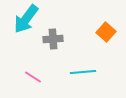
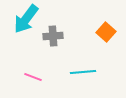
gray cross: moved 3 px up
pink line: rotated 12 degrees counterclockwise
